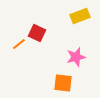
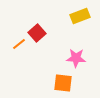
red square: rotated 24 degrees clockwise
pink star: moved 1 px down; rotated 18 degrees clockwise
